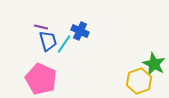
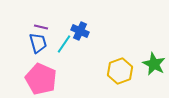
blue trapezoid: moved 10 px left, 2 px down
yellow hexagon: moved 19 px left, 10 px up
